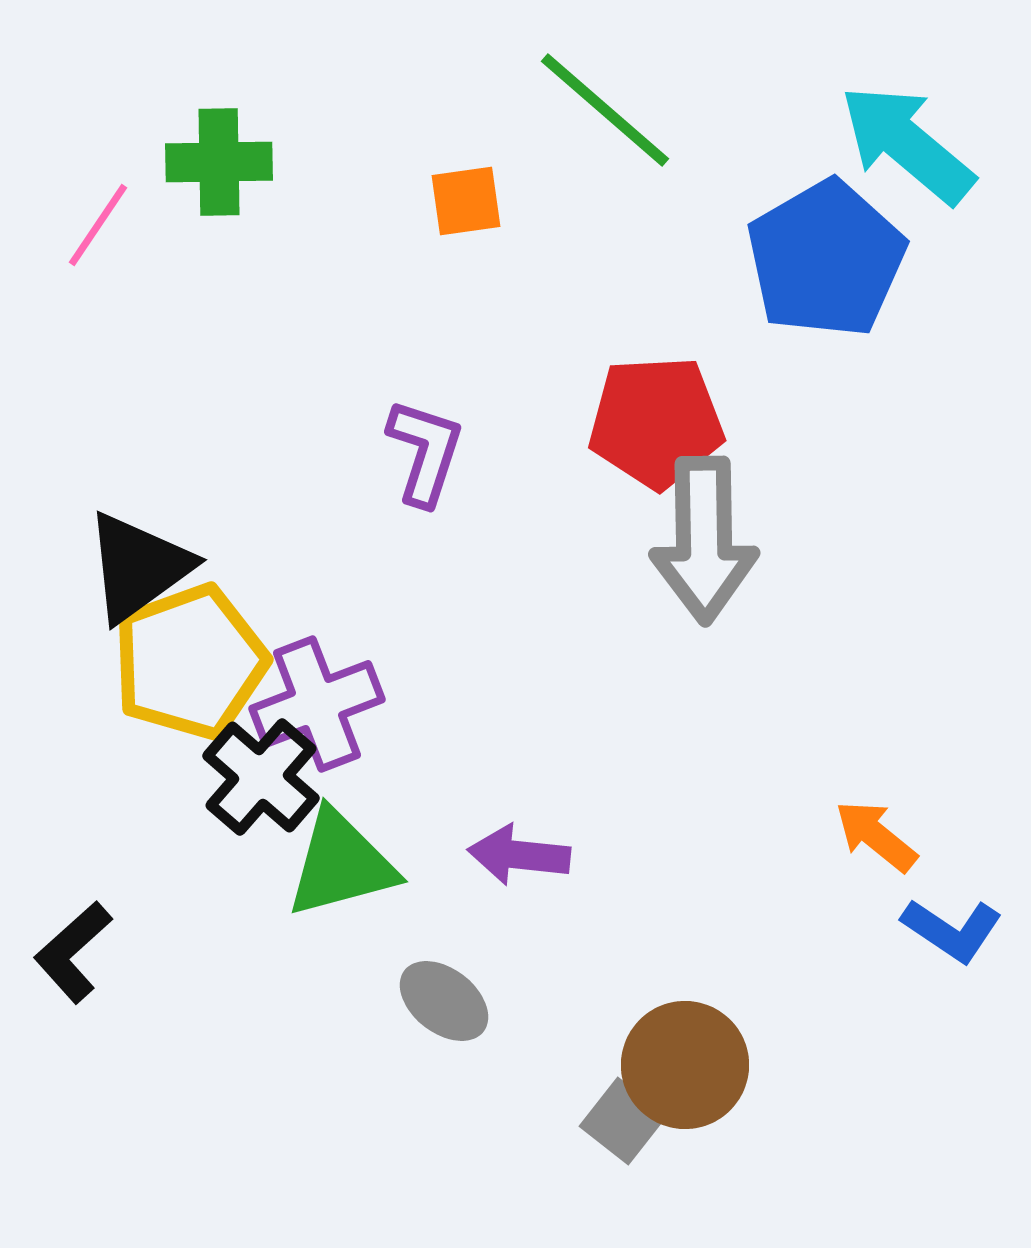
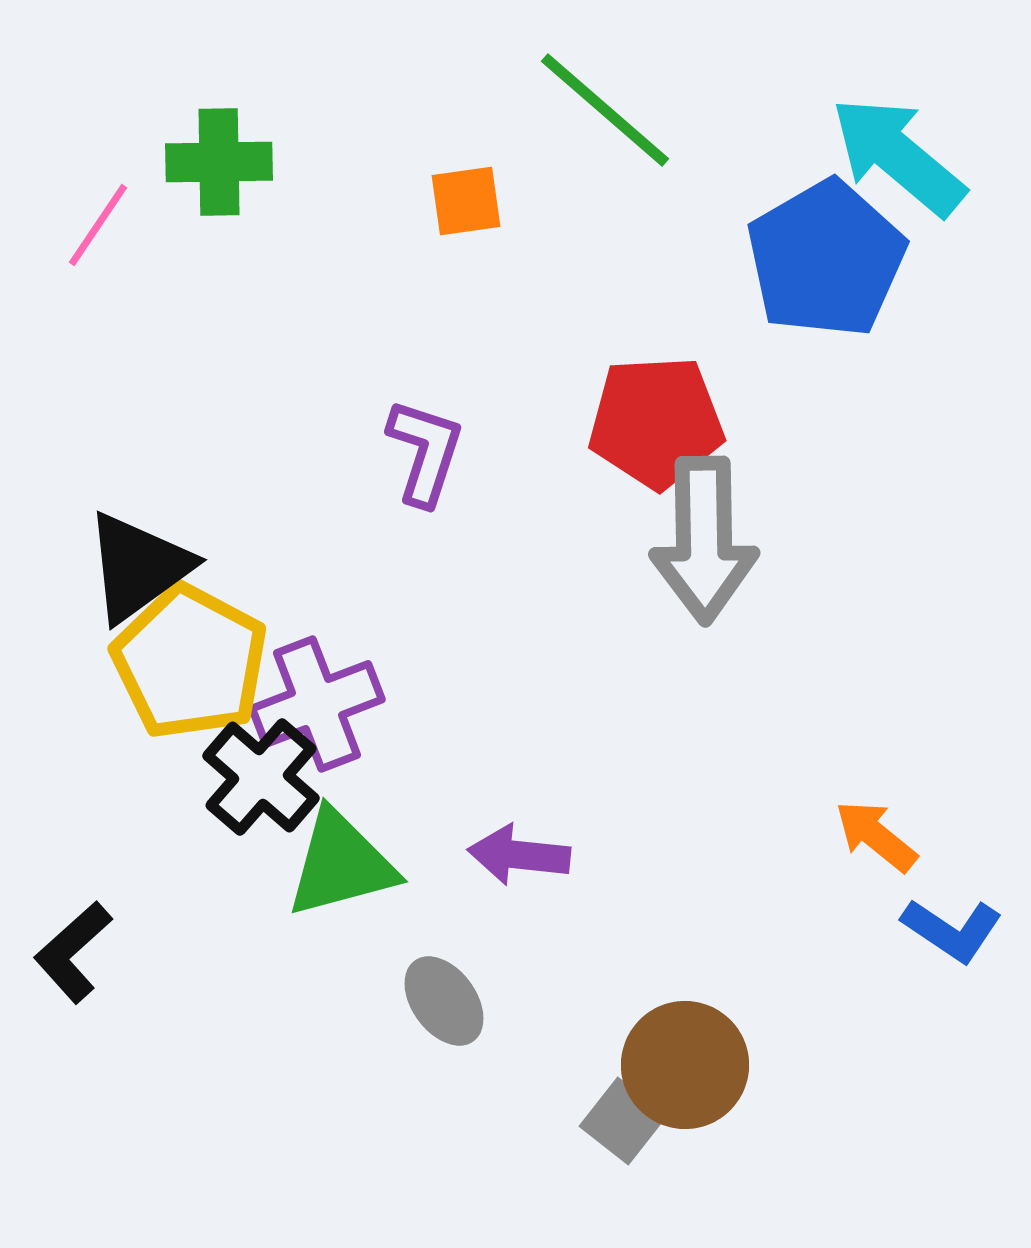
cyan arrow: moved 9 px left, 12 px down
yellow pentagon: rotated 24 degrees counterclockwise
gray ellipse: rotated 16 degrees clockwise
